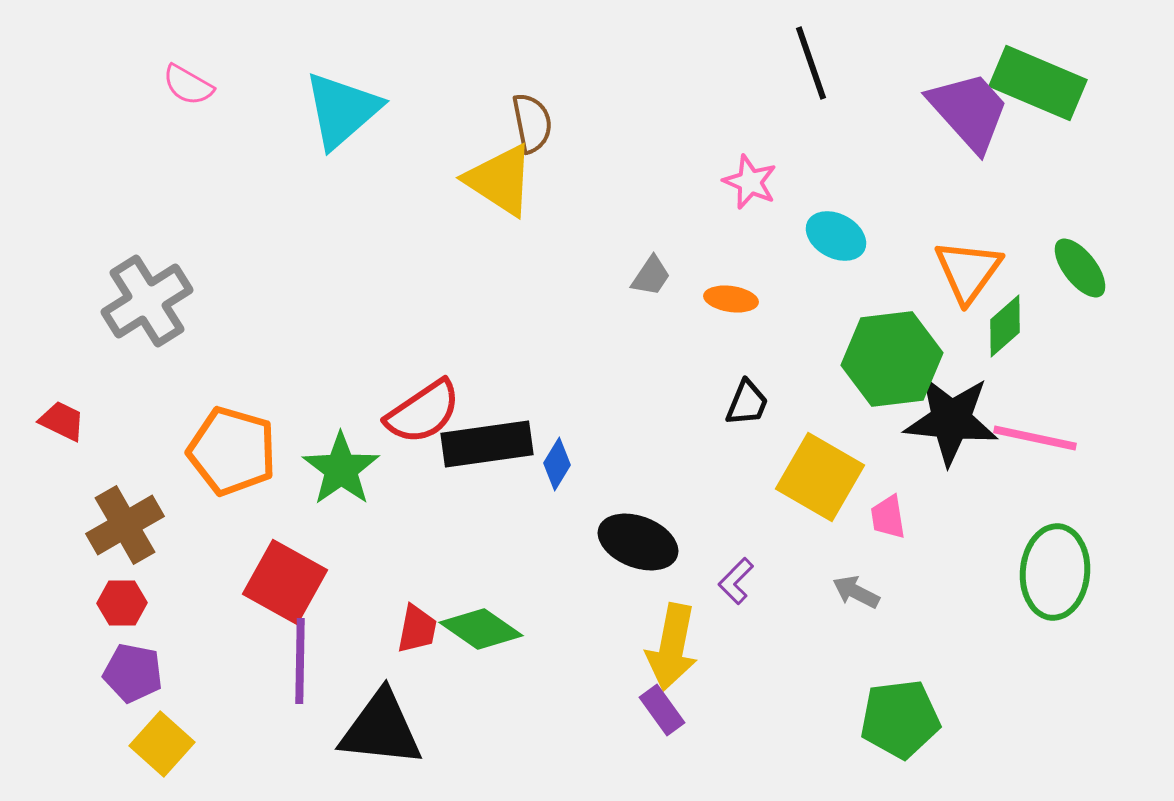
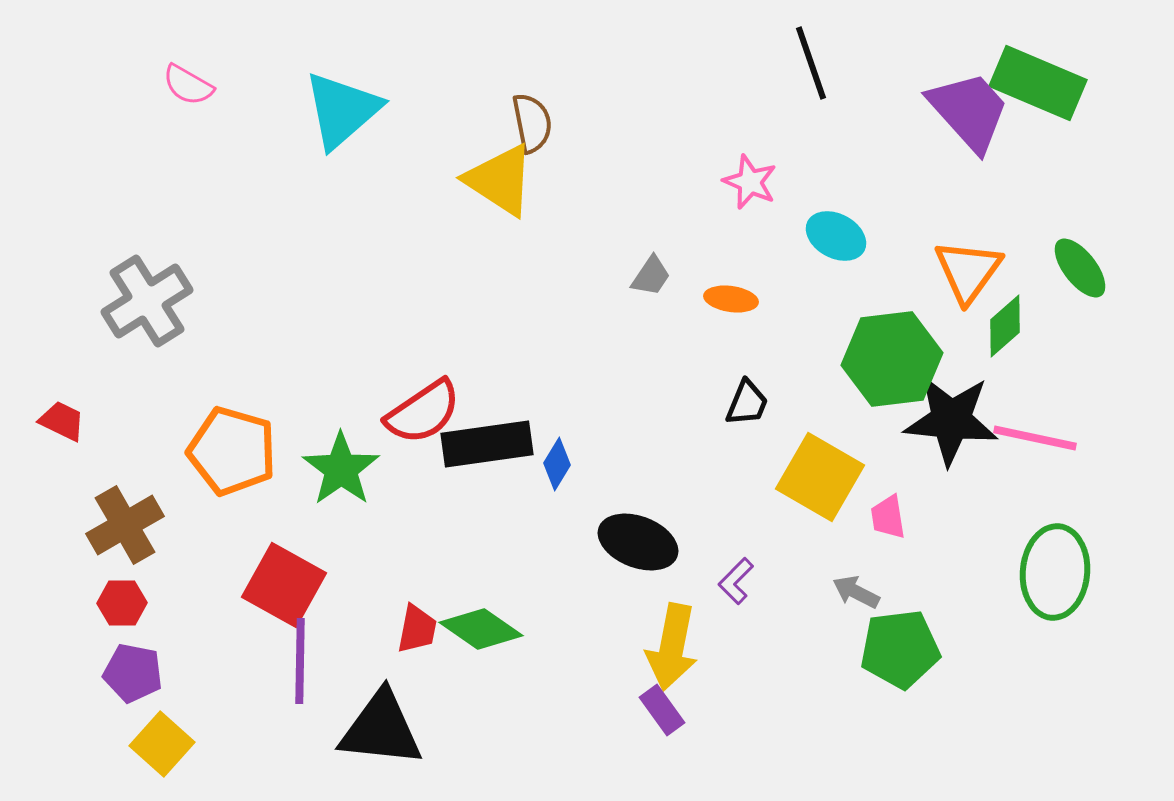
red square at (285, 582): moved 1 px left, 3 px down
green pentagon at (900, 719): moved 70 px up
